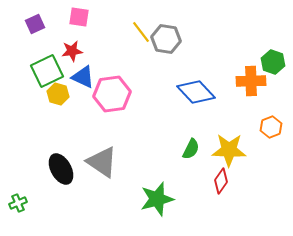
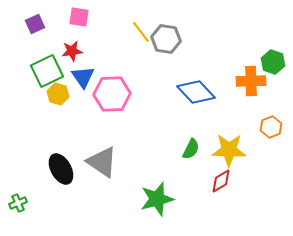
blue triangle: rotated 30 degrees clockwise
pink hexagon: rotated 6 degrees clockwise
red diamond: rotated 25 degrees clockwise
